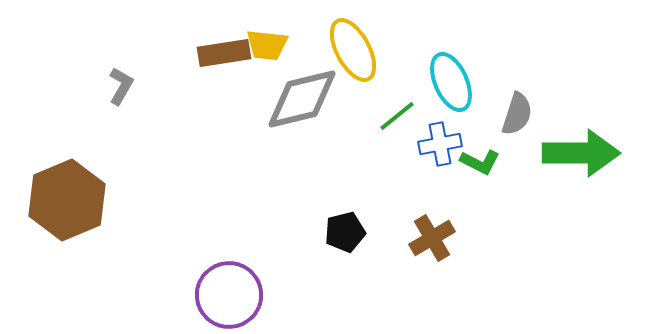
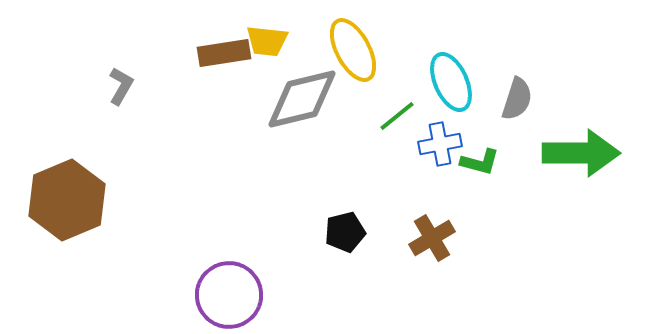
yellow trapezoid: moved 4 px up
gray semicircle: moved 15 px up
green L-shape: rotated 12 degrees counterclockwise
